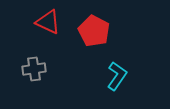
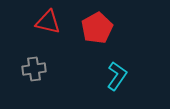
red triangle: rotated 12 degrees counterclockwise
red pentagon: moved 3 px right, 3 px up; rotated 16 degrees clockwise
